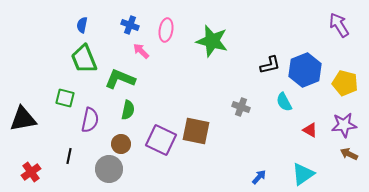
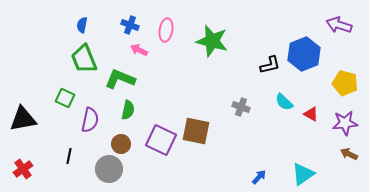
purple arrow: rotated 40 degrees counterclockwise
pink arrow: moved 2 px left, 1 px up; rotated 18 degrees counterclockwise
blue hexagon: moved 1 px left, 16 px up
green square: rotated 12 degrees clockwise
cyan semicircle: rotated 18 degrees counterclockwise
purple star: moved 1 px right, 2 px up
red triangle: moved 1 px right, 16 px up
red cross: moved 8 px left, 3 px up
